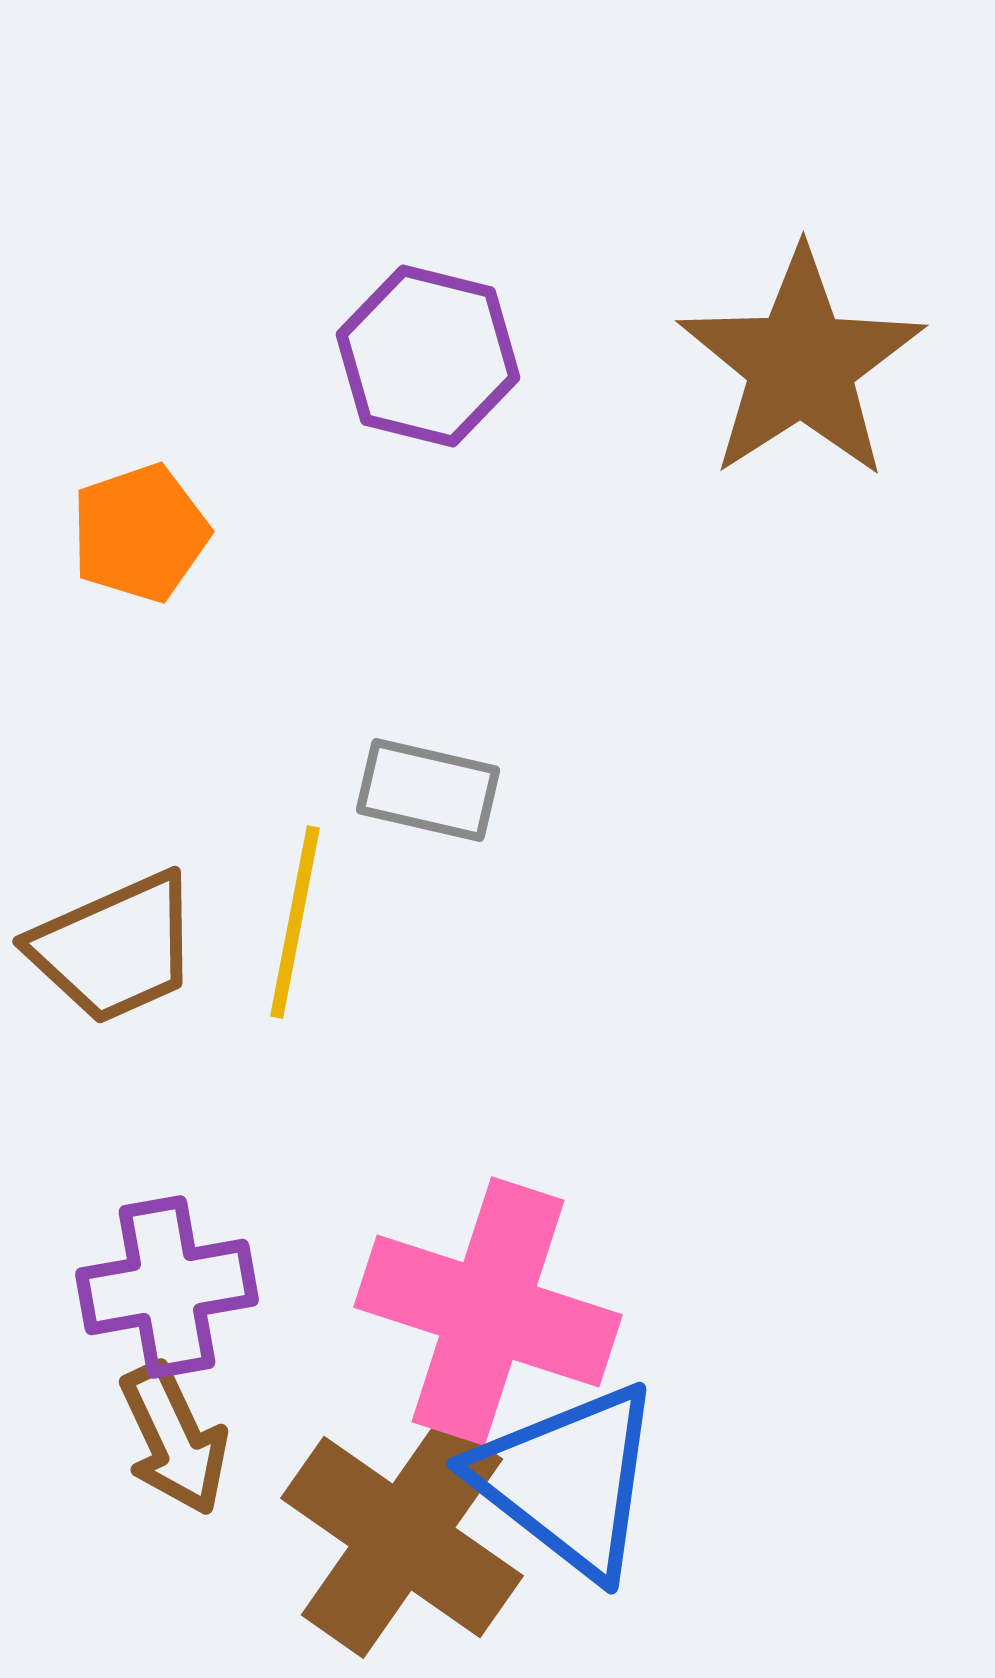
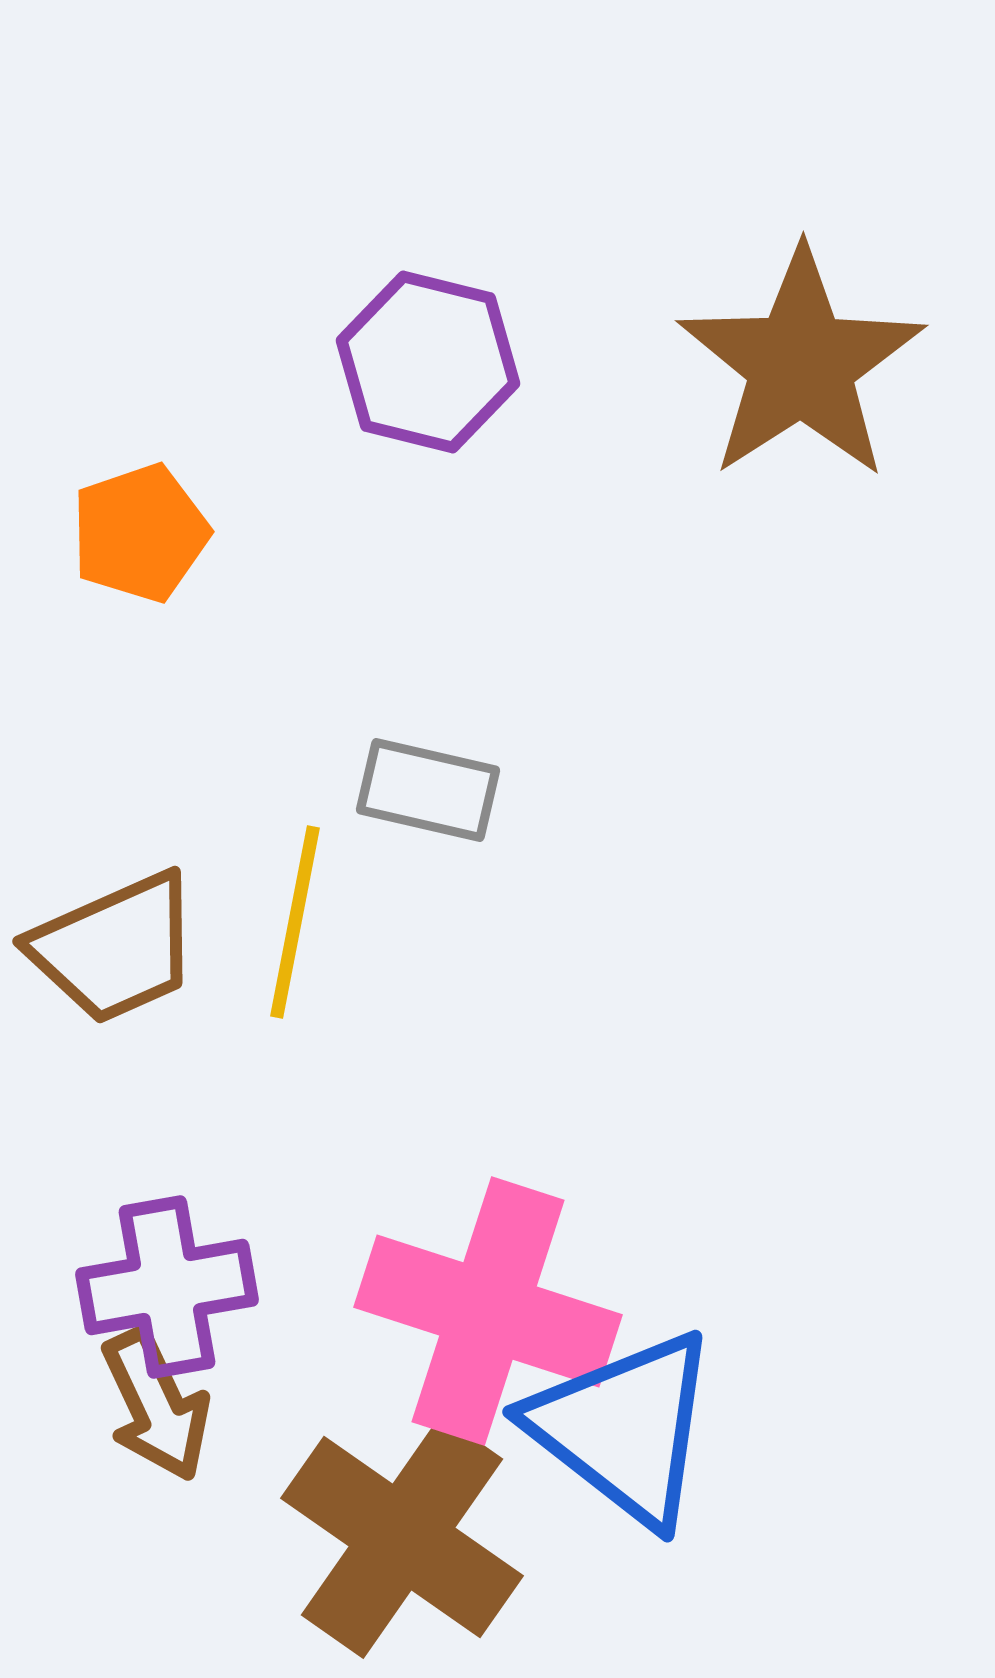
purple hexagon: moved 6 px down
brown arrow: moved 18 px left, 34 px up
blue triangle: moved 56 px right, 52 px up
